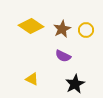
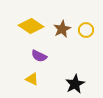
purple semicircle: moved 24 px left
